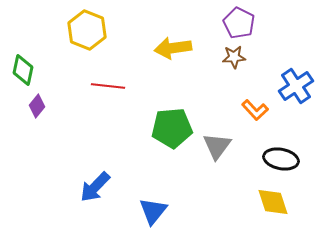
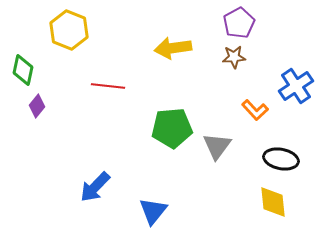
purple pentagon: rotated 16 degrees clockwise
yellow hexagon: moved 18 px left
yellow diamond: rotated 12 degrees clockwise
